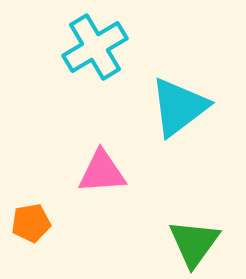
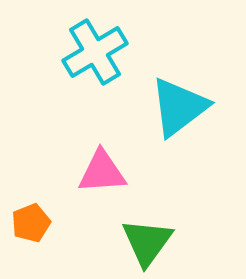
cyan cross: moved 5 px down
orange pentagon: rotated 12 degrees counterclockwise
green triangle: moved 47 px left, 1 px up
